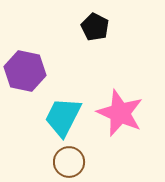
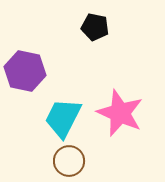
black pentagon: rotated 16 degrees counterclockwise
cyan trapezoid: moved 1 px down
brown circle: moved 1 px up
